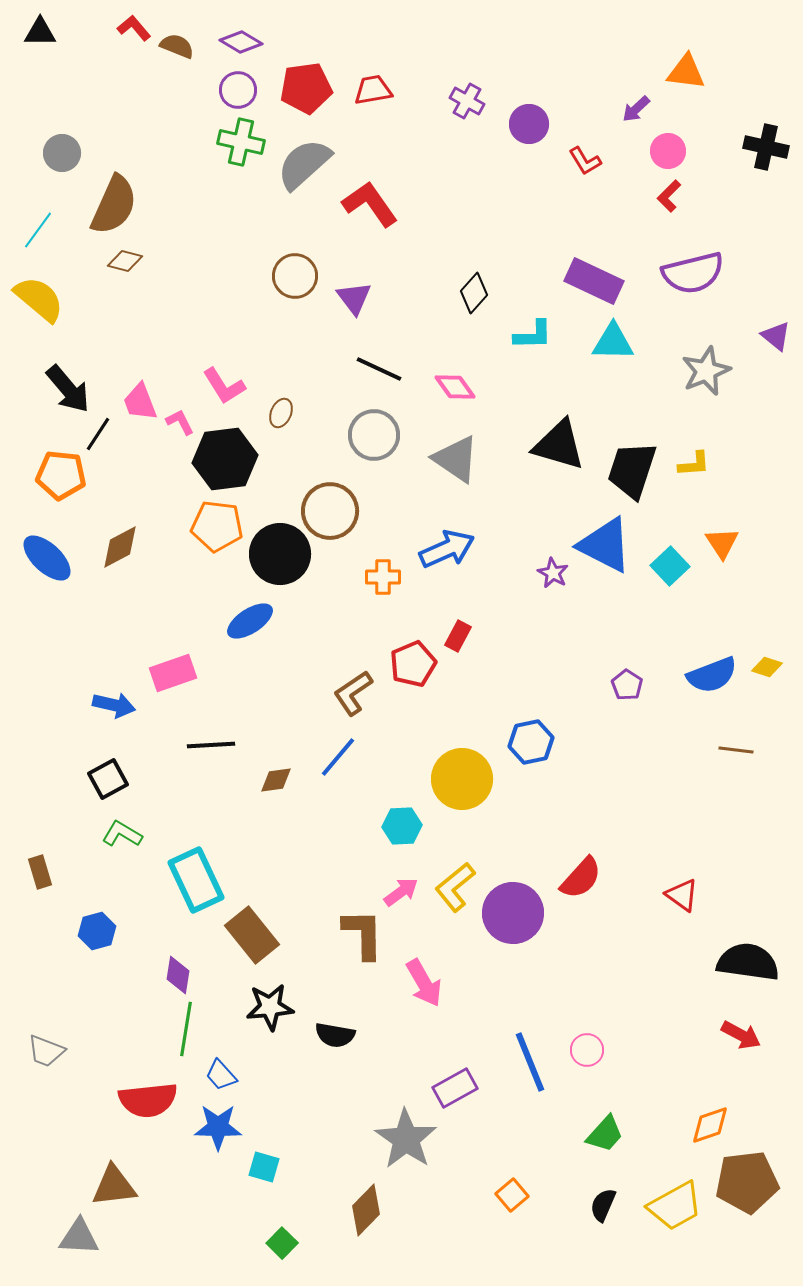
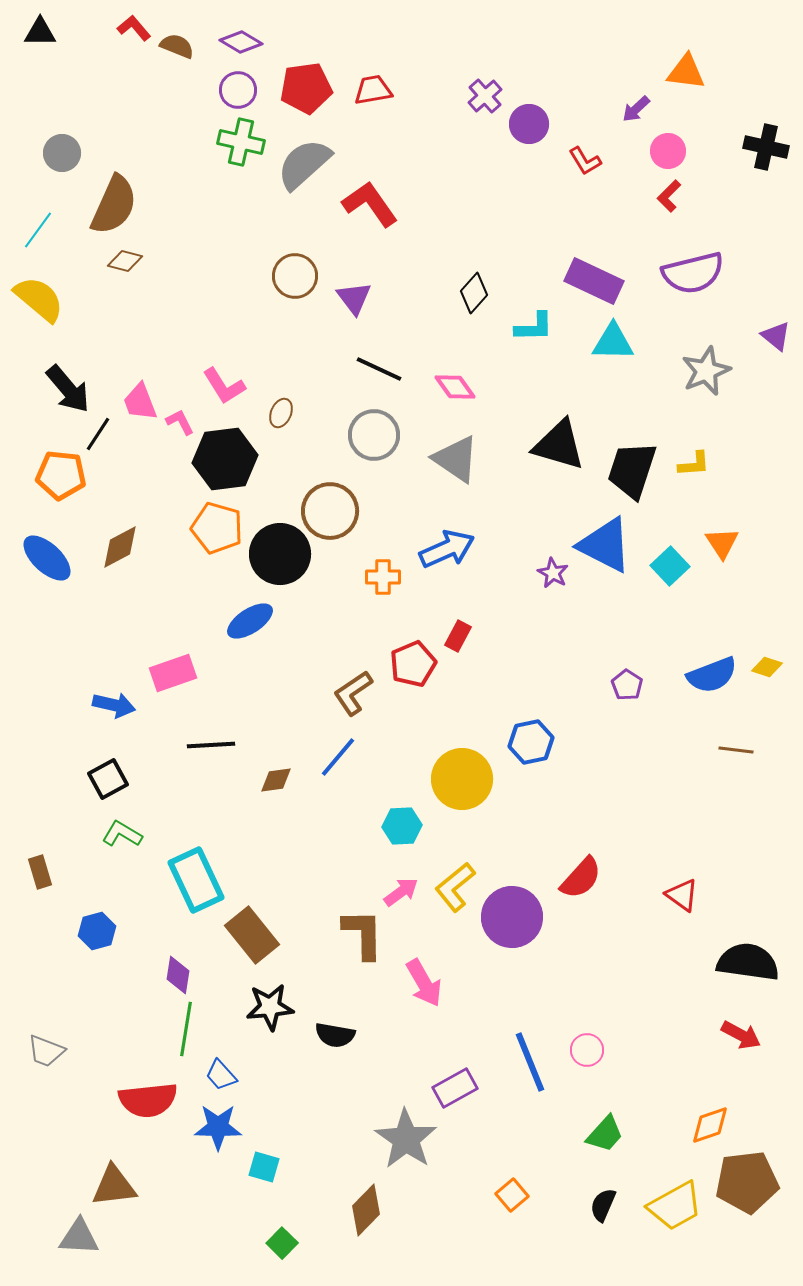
purple cross at (467, 101): moved 18 px right, 5 px up; rotated 20 degrees clockwise
cyan L-shape at (533, 335): moved 1 px right, 8 px up
orange pentagon at (217, 526): moved 2 px down; rotated 9 degrees clockwise
purple circle at (513, 913): moved 1 px left, 4 px down
